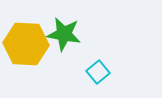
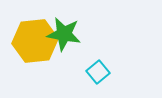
yellow hexagon: moved 9 px right, 3 px up; rotated 9 degrees counterclockwise
